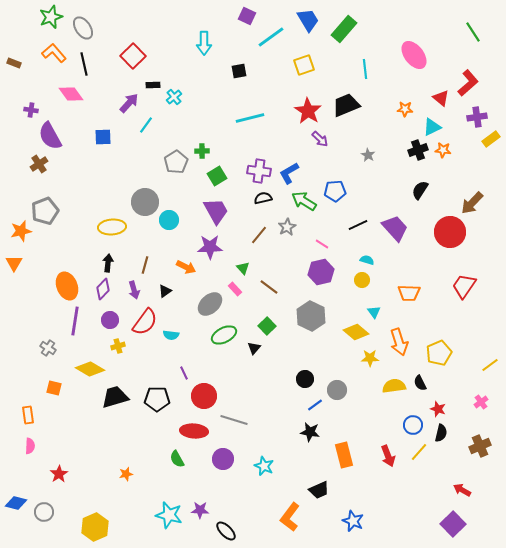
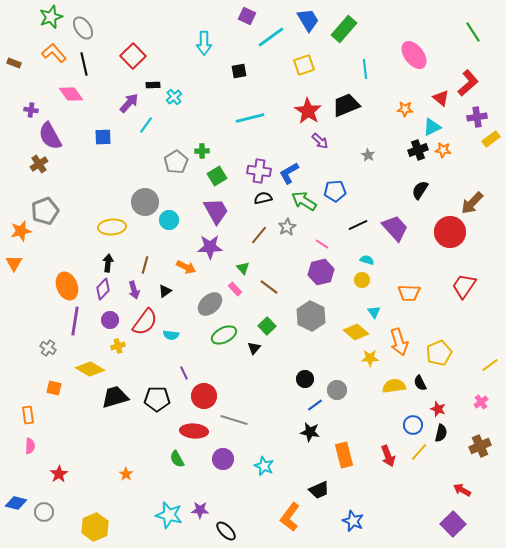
purple arrow at (320, 139): moved 2 px down
orange star at (126, 474): rotated 24 degrees counterclockwise
